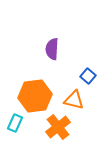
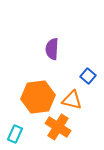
orange hexagon: moved 3 px right, 1 px down
orange triangle: moved 2 px left
cyan rectangle: moved 11 px down
orange cross: rotated 20 degrees counterclockwise
